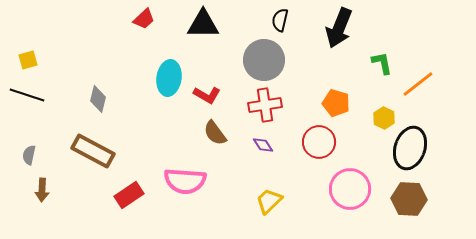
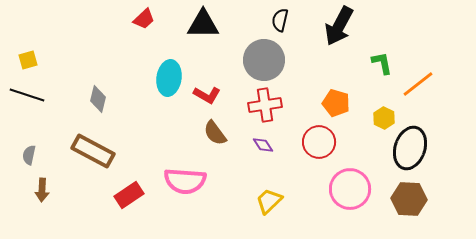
black arrow: moved 2 px up; rotated 6 degrees clockwise
